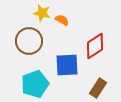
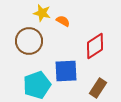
orange semicircle: moved 1 px right, 1 px down
blue square: moved 1 px left, 6 px down
cyan pentagon: moved 2 px right, 1 px down
